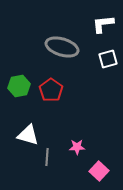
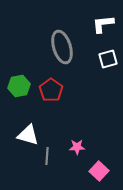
gray ellipse: rotated 56 degrees clockwise
gray line: moved 1 px up
